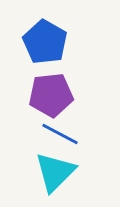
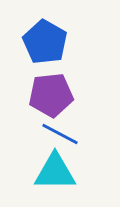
cyan triangle: rotated 45 degrees clockwise
